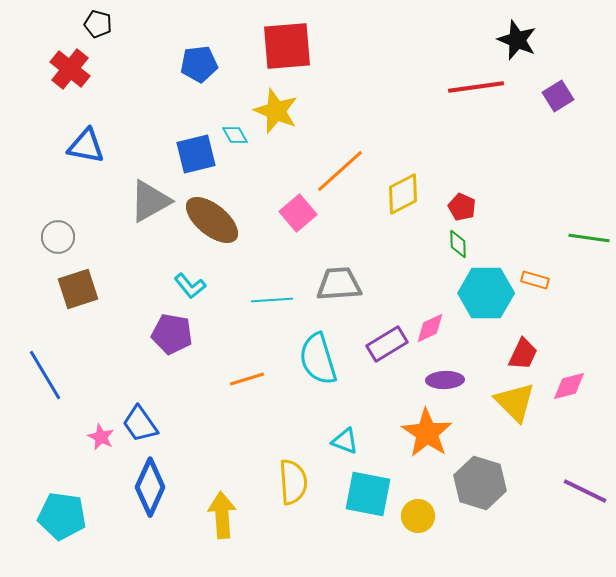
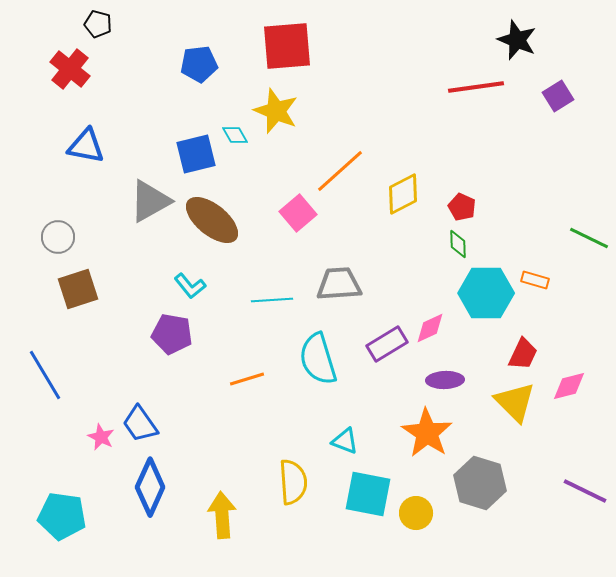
green line at (589, 238): rotated 18 degrees clockwise
yellow circle at (418, 516): moved 2 px left, 3 px up
